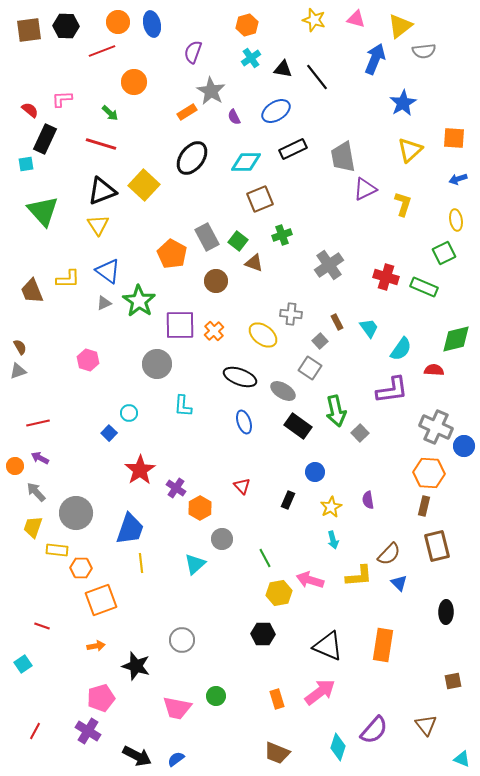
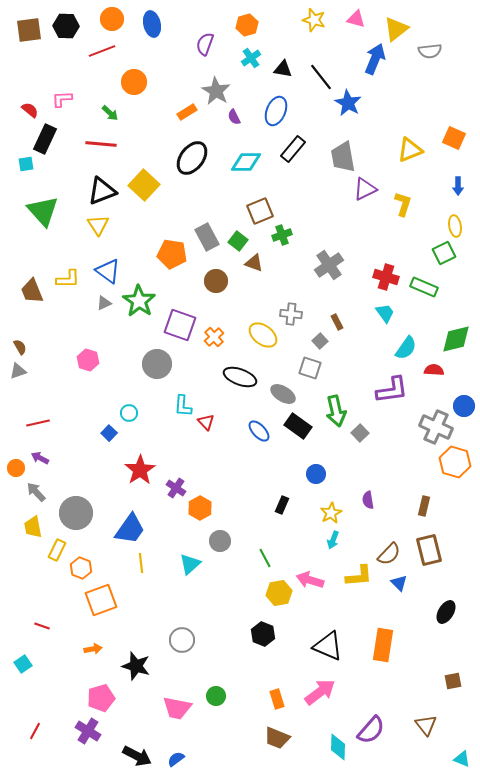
orange circle at (118, 22): moved 6 px left, 3 px up
yellow triangle at (400, 26): moved 4 px left, 3 px down
gray semicircle at (424, 51): moved 6 px right
purple semicircle at (193, 52): moved 12 px right, 8 px up
black line at (317, 77): moved 4 px right
gray star at (211, 91): moved 5 px right
blue star at (403, 103): moved 55 px left; rotated 12 degrees counterclockwise
blue ellipse at (276, 111): rotated 36 degrees counterclockwise
orange square at (454, 138): rotated 20 degrees clockwise
red line at (101, 144): rotated 12 degrees counterclockwise
black rectangle at (293, 149): rotated 24 degrees counterclockwise
yellow triangle at (410, 150): rotated 20 degrees clockwise
blue arrow at (458, 179): moved 7 px down; rotated 72 degrees counterclockwise
brown square at (260, 199): moved 12 px down
yellow ellipse at (456, 220): moved 1 px left, 6 px down
orange pentagon at (172, 254): rotated 20 degrees counterclockwise
purple square at (180, 325): rotated 20 degrees clockwise
cyan trapezoid at (369, 328): moved 16 px right, 15 px up
orange cross at (214, 331): moved 6 px down
cyan semicircle at (401, 349): moved 5 px right, 1 px up
gray square at (310, 368): rotated 15 degrees counterclockwise
gray ellipse at (283, 391): moved 3 px down
blue ellipse at (244, 422): moved 15 px right, 9 px down; rotated 25 degrees counterclockwise
blue circle at (464, 446): moved 40 px up
orange circle at (15, 466): moved 1 px right, 2 px down
blue circle at (315, 472): moved 1 px right, 2 px down
orange hexagon at (429, 473): moved 26 px right, 11 px up; rotated 12 degrees clockwise
red triangle at (242, 486): moved 36 px left, 64 px up
black rectangle at (288, 500): moved 6 px left, 5 px down
yellow star at (331, 507): moved 6 px down
yellow trapezoid at (33, 527): rotated 30 degrees counterclockwise
blue trapezoid at (130, 529): rotated 16 degrees clockwise
gray circle at (222, 539): moved 2 px left, 2 px down
cyan arrow at (333, 540): rotated 36 degrees clockwise
brown rectangle at (437, 546): moved 8 px left, 4 px down
yellow rectangle at (57, 550): rotated 70 degrees counterclockwise
cyan triangle at (195, 564): moved 5 px left
orange hexagon at (81, 568): rotated 20 degrees clockwise
black ellipse at (446, 612): rotated 30 degrees clockwise
black hexagon at (263, 634): rotated 20 degrees clockwise
orange arrow at (96, 646): moved 3 px left, 3 px down
purple semicircle at (374, 730): moved 3 px left
cyan diamond at (338, 747): rotated 16 degrees counterclockwise
brown trapezoid at (277, 753): moved 15 px up
